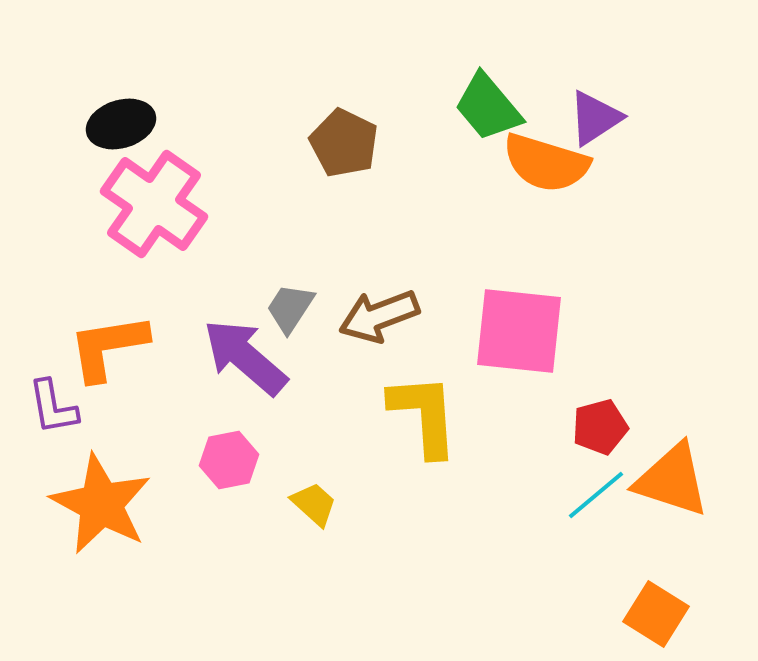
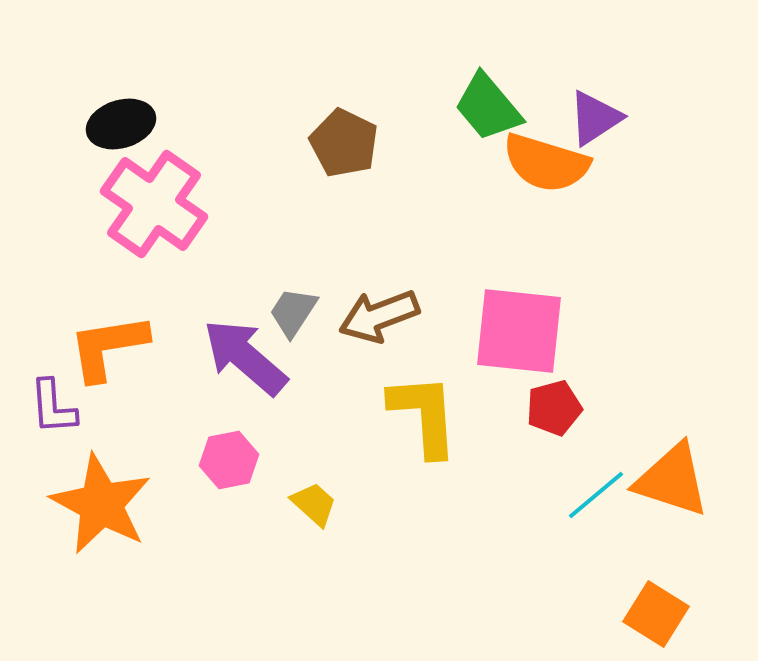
gray trapezoid: moved 3 px right, 4 px down
purple L-shape: rotated 6 degrees clockwise
red pentagon: moved 46 px left, 19 px up
